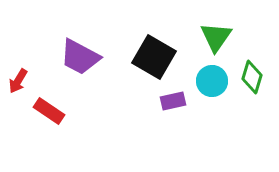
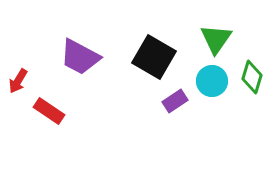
green triangle: moved 2 px down
purple rectangle: moved 2 px right; rotated 20 degrees counterclockwise
